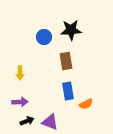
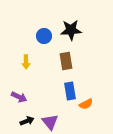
blue circle: moved 1 px up
yellow arrow: moved 6 px right, 11 px up
blue rectangle: moved 2 px right
purple arrow: moved 1 px left, 5 px up; rotated 28 degrees clockwise
purple triangle: rotated 30 degrees clockwise
